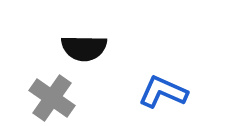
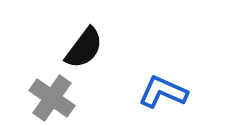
black semicircle: rotated 54 degrees counterclockwise
